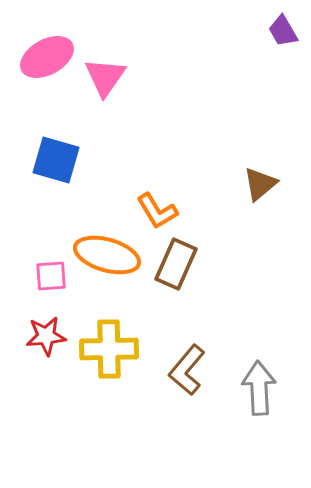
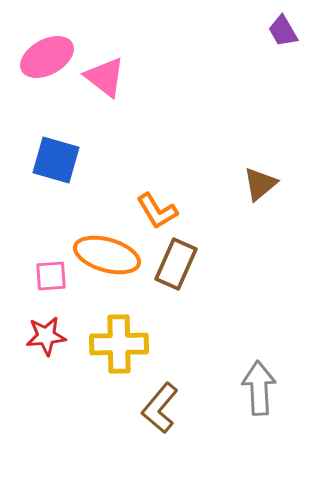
pink triangle: rotated 27 degrees counterclockwise
yellow cross: moved 10 px right, 5 px up
brown L-shape: moved 27 px left, 38 px down
